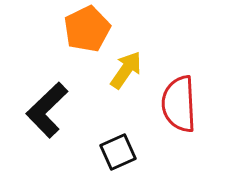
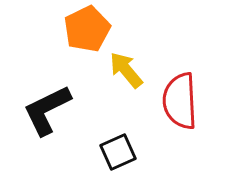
yellow arrow: rotated 75 degrees counterclockwise
red semicircle: moved 1 px right, 3 px up
black L-shape: rotated 18 degrees clockwise
